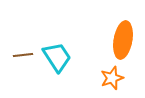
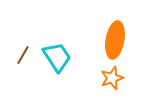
orange ellipse: moved 8 px left
brown line: rotated 54 degrees counterclockwise
